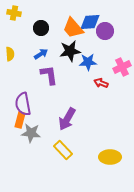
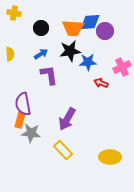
orange trapezoid: rotated 45 degrees counterclockwise
